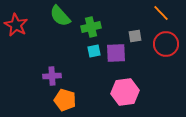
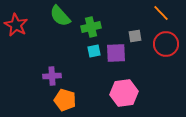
pink hexagon: moved 1 px left, 1 px down
